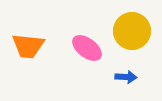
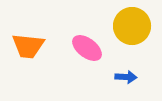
yellow circle: moved 5 px up
